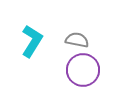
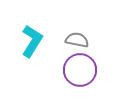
purple circle: moved 3 px left
